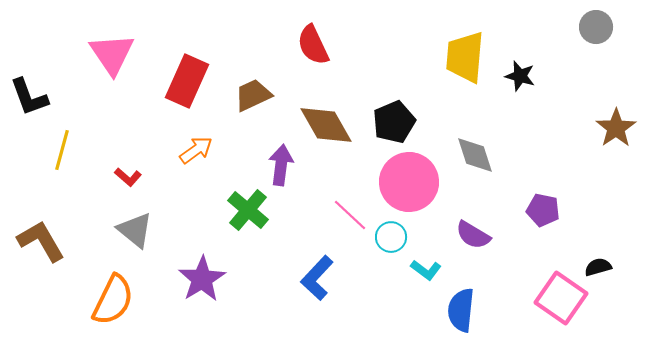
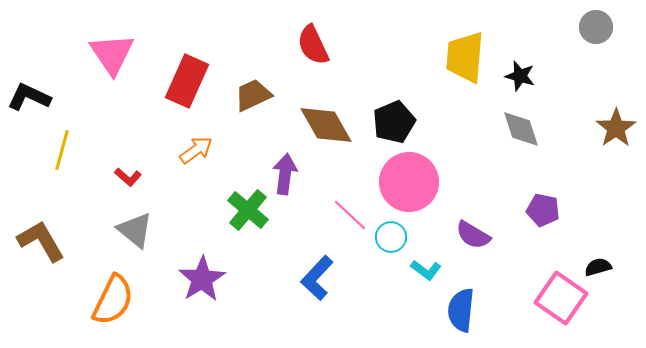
black L-shape: rotated 135 degrees clockwise
gray diamond: moved 46 px right, 26 px up
purple arrow: moved 4 px right, 9 px down
